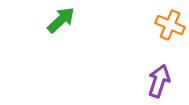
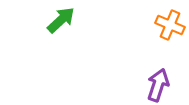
purple arrow: moved 1 px left, 4 px down
